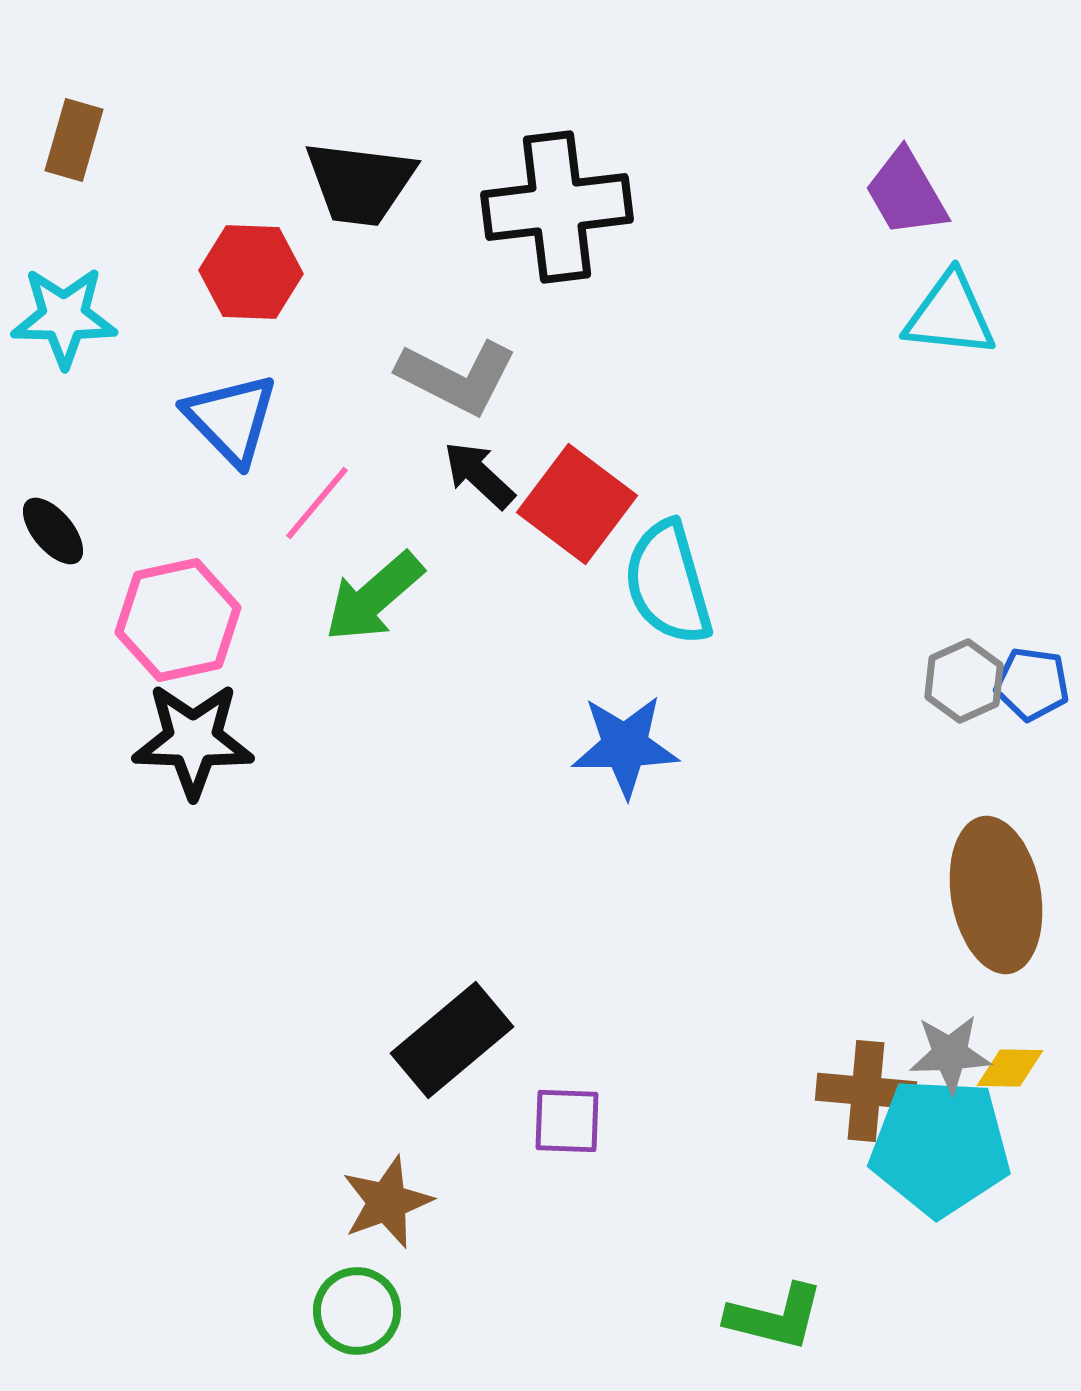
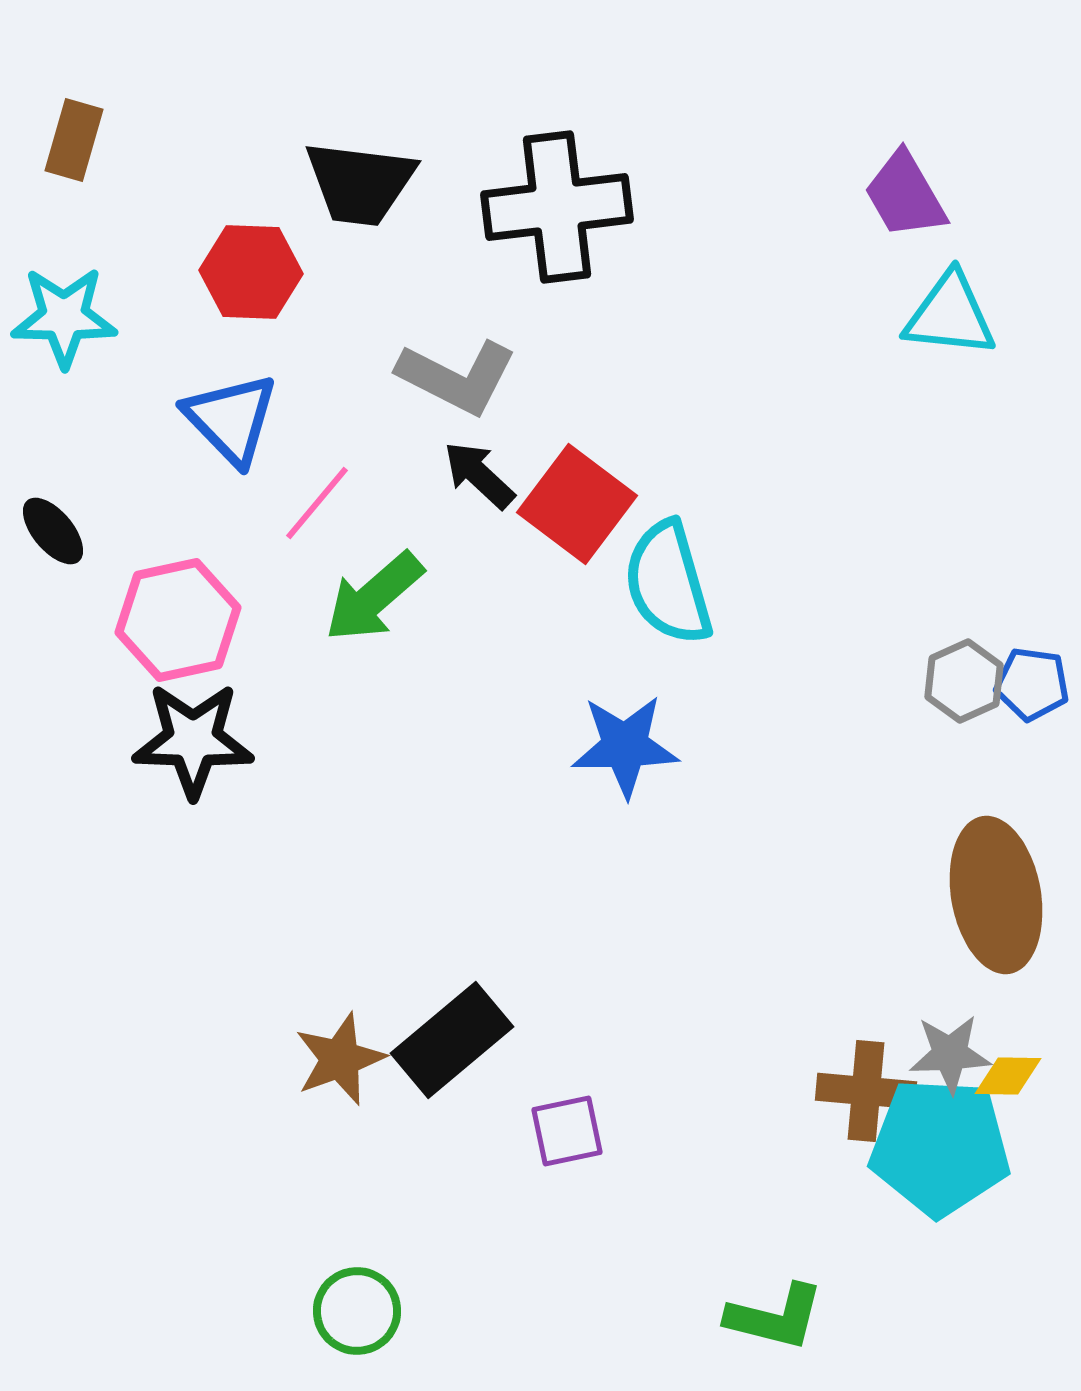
purple trapezoid: moved 1 px left, 2 px down
yellow diamond: moved 2 px left, 8 px down
purple square: moved 10 px down; rotated 14 degrees counterclockwise
brown star: moved 47 px left, 143 px up
